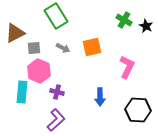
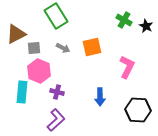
brown triangle: moved 1 px right, 1 px down
